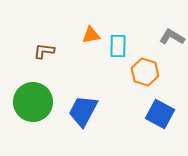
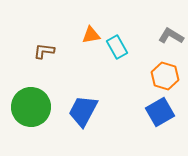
gray L-shape: moved 1 px left, 1 px up
cyan rectangle: moved 1 px left, 1 px down; rotated 30 degrees counterclockwise
orange hexagon: moved 20 px right, 4 px down
green circle: moved 2 px left, 5 px down
blue square: moved 2 px up; rotated 32 degrees clockwise
